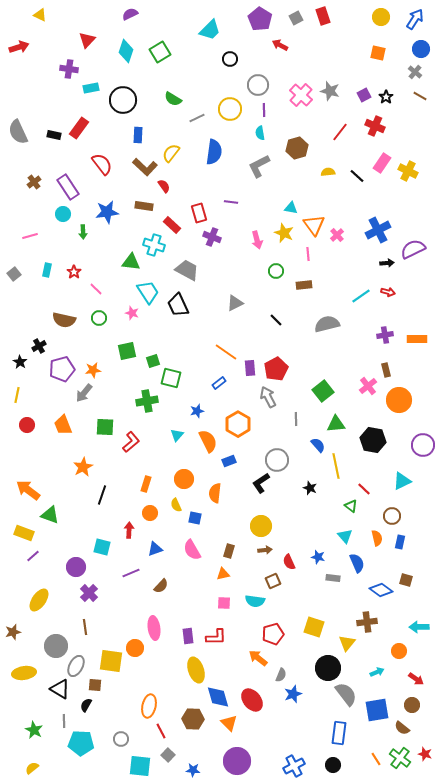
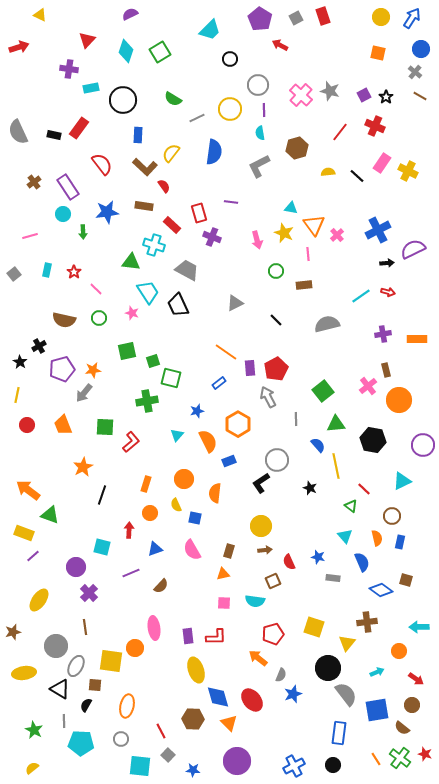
blue arrow at (415, 19): moved 3 px left, 1 px up
purple cross at (385, 335): moved 2 px left, 1 px up
blue semicircle at (357, 563): moved 5 px right, 1 px up
orange ellipse at (149, 706): moved 22 px left
